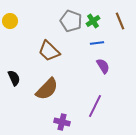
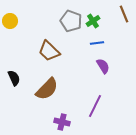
brown line: moved 4 px right, 7 px up
